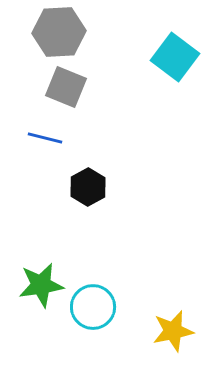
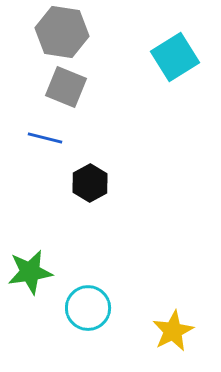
gray hexagon: moved 3 px right; rotated 12 degrees clockwise
cyan square: rotated 21 degrees clockwise
black hexagon: moved 2 px right, 4 px up
green star: moved 11 px left, 13 px up
cyan circle: moved 5 px left, 1 px down
yellow star: rotated 15 degrees counterclockwise
